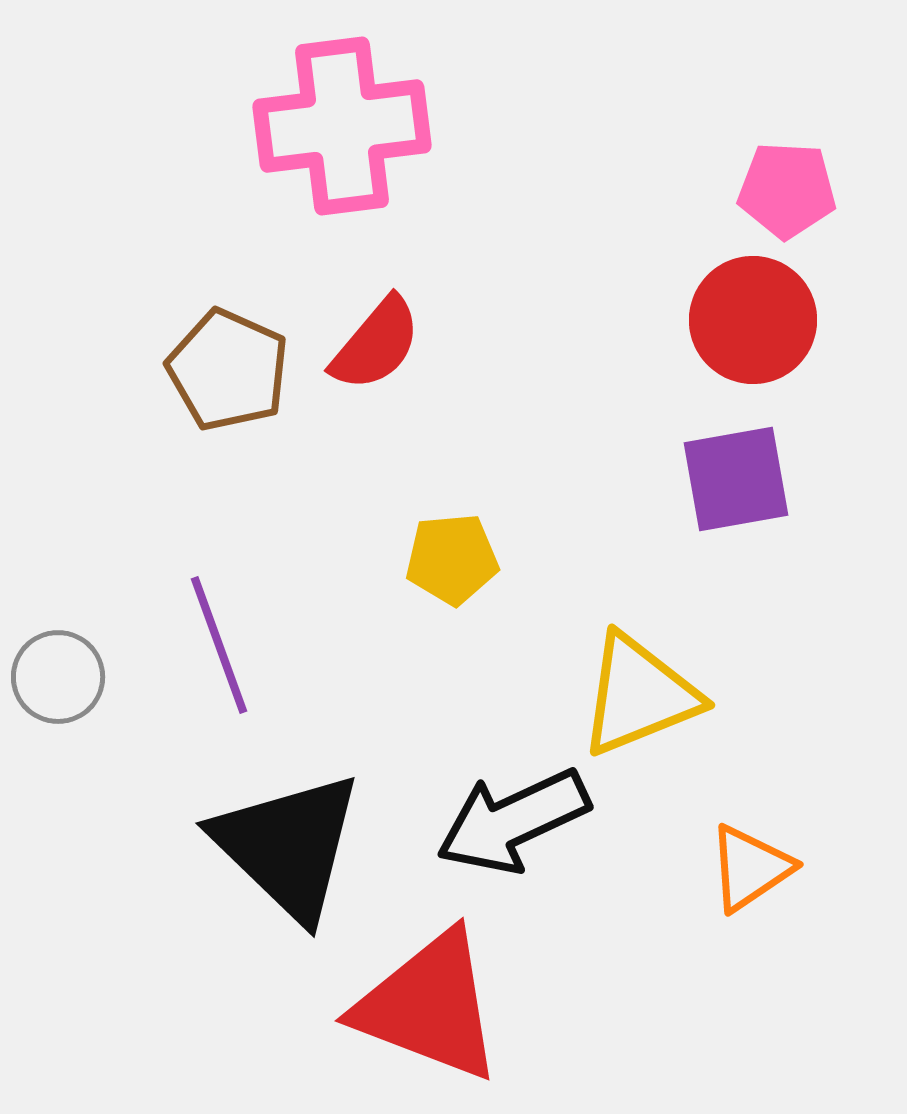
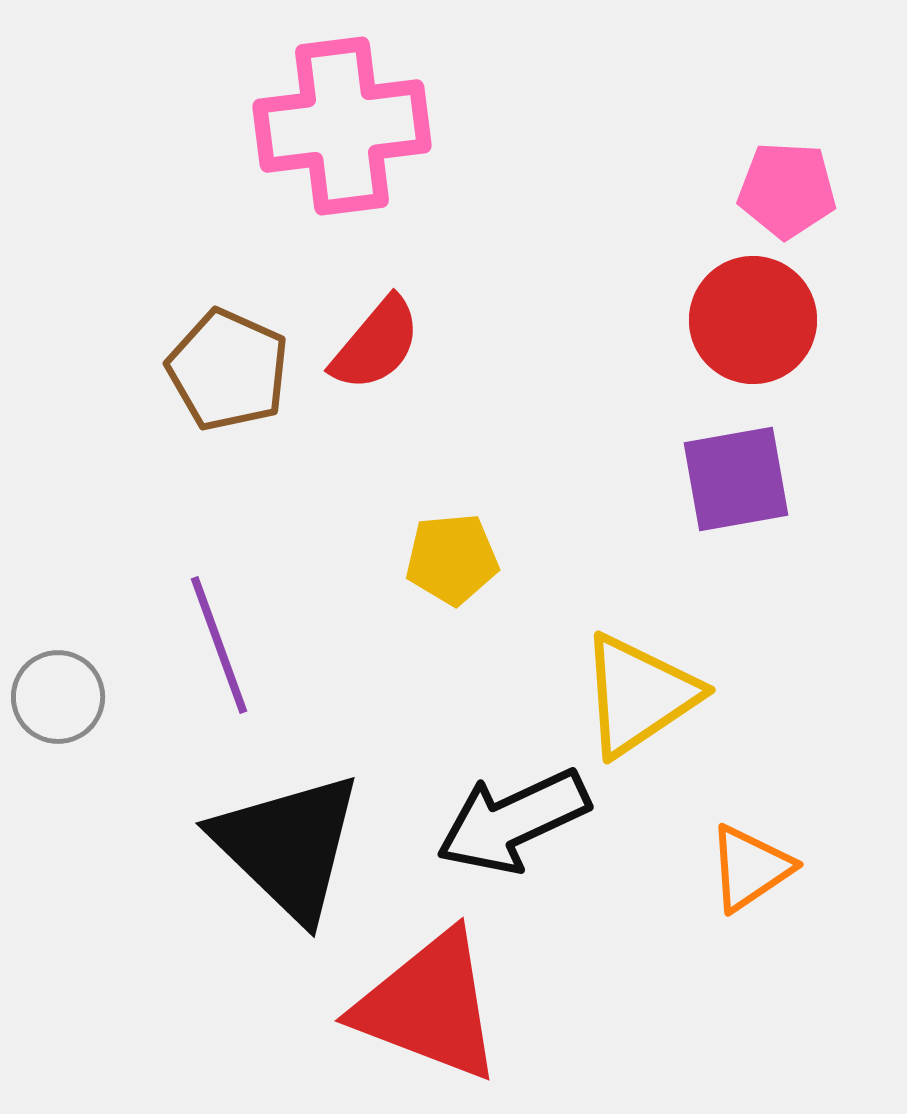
gray circle: moved 20 px down
yellow triangle: rotated 12 degrees counterclockwise
